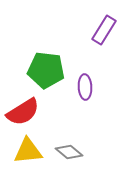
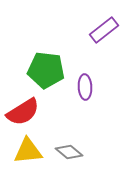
purple rectangle: rotated 20 degrees clockwise
